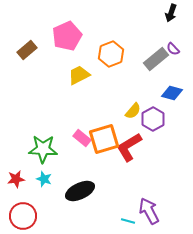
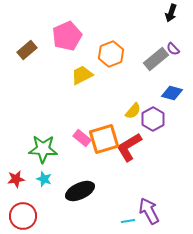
yellow trapezoid: moved 3 px right
cyan line: rotated 24 degrees counterclockwise
